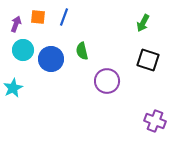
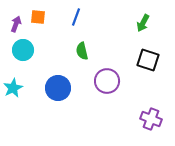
blue line: moved 12 px right
blue circle: moved 7 px right, 29 px down
purple cross: moved 4 px left, 2 px up
